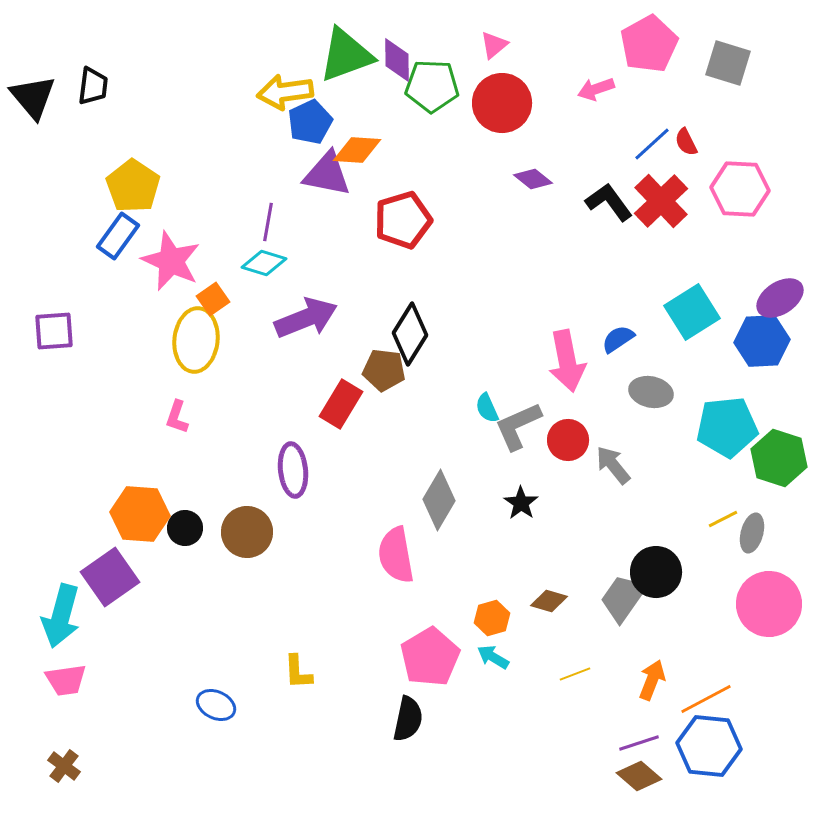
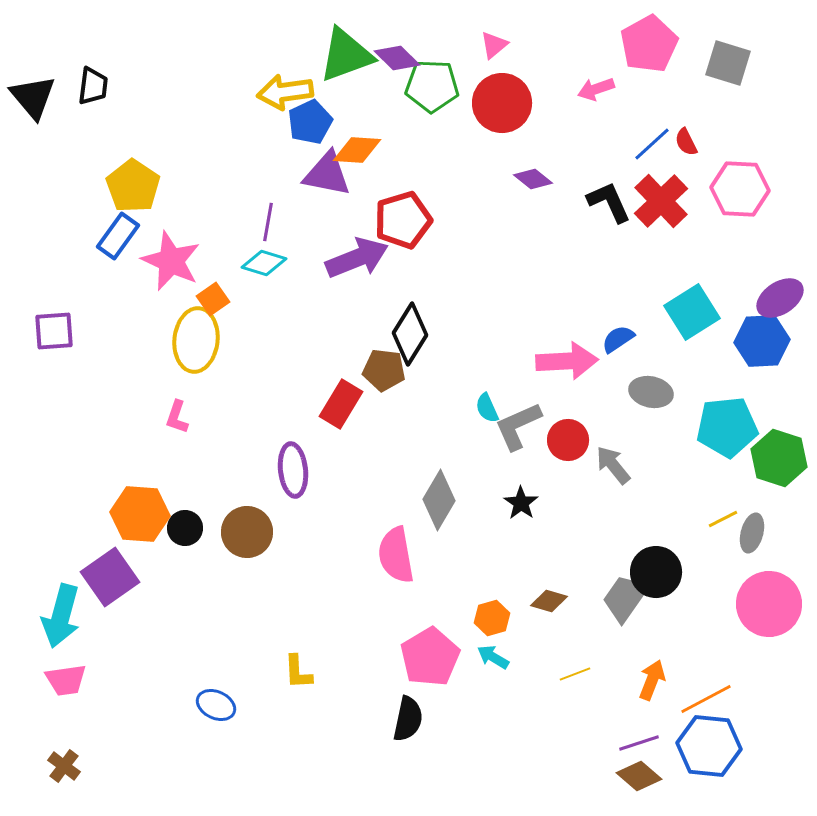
purple diamond at (397, 60): moved 2 px up; rotated 45 degrees counterclockwise
black L-shape at (609, 202): rotated 12 degrees clockwise
purple arrow at (306, 318): moved 51 px right, 60 px up
pink arrow at (567, 361): rotated 82 degrees counterclockwise
gray trapezoid at (623, 598): moved 2 px right
